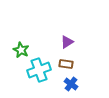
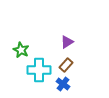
brown rectangle: moved 1 px down; rotated 56 degrees counterclockwise
cyan cross: rotated 20 degrees clockwise
blue cross: moved 8 px left
